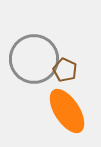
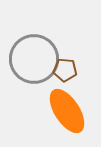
brown pentagon: rotated 20 degrees counterclockwise
